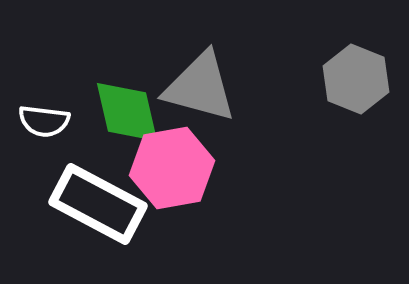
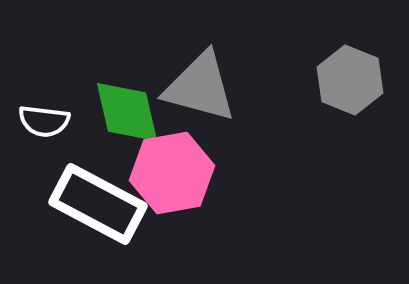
gray hexagon: moved 6 px left, 1 px down
pink hexagon: moved 5 px down
